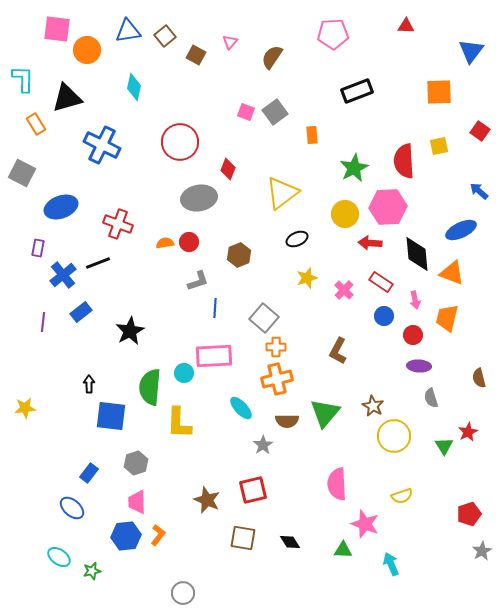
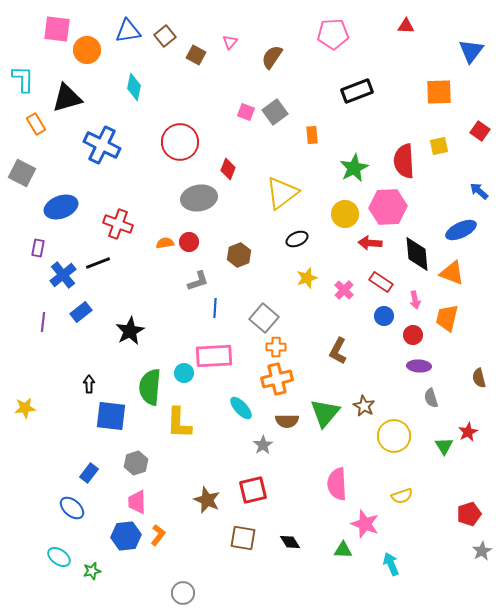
brown star at (373, 406): moved 9 px left
